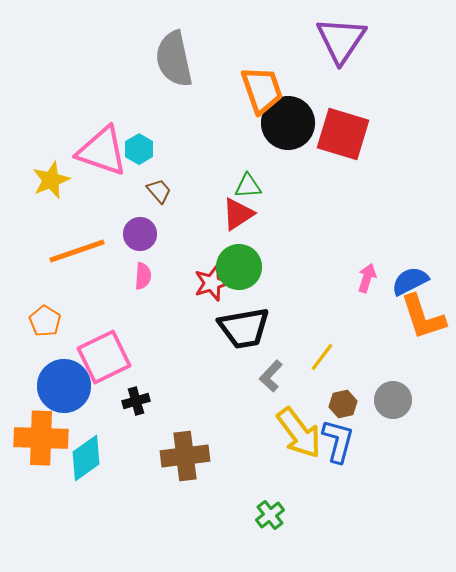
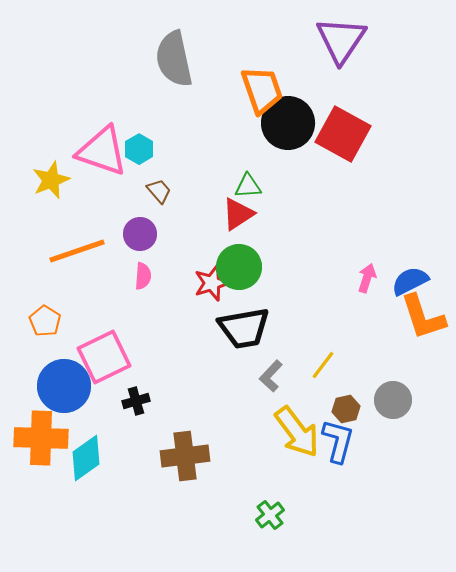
red square: rotated 12 degrees clockwise
yellow line: moved 1 px right, 8 px down
brown hexagon: moved 3 px right, 5 px down
yellow arrow: moved 2 px left, 1 px up
